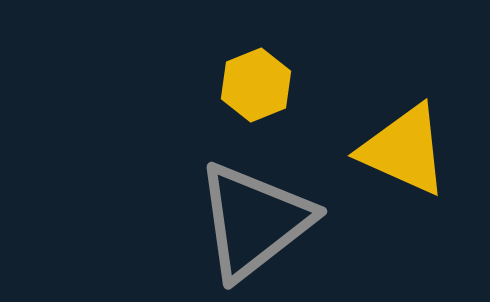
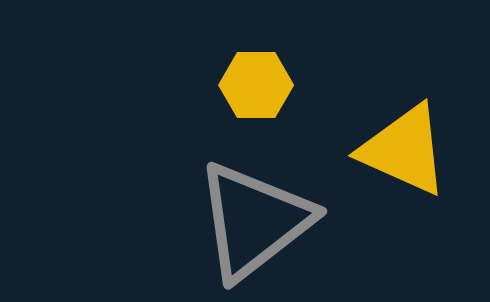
yellow hexagon: rotated 22 degrees clockwise
